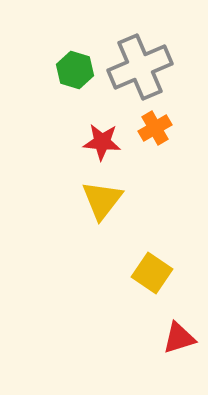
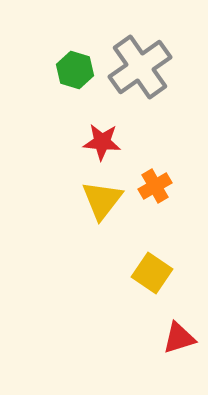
gray cross: rotated 12 degrees counterclockwise
orange cross: moved 58 px down
